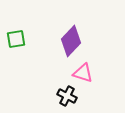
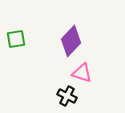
pink triangle: moved 1 px left
